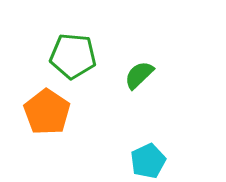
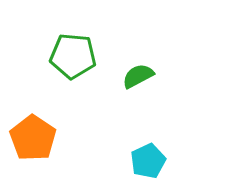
green semicircle: moved 1 px left, 1 px down; rotated 16 degrees clockwise
orange pentagon: moved 14 px left, 26 px down
